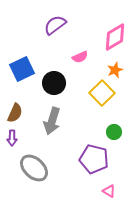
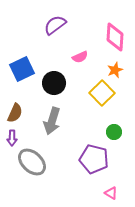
pink diamond: rotated 56 degrees counterclockwise
gray ellipse: moved 2 px left, 6 px up
pink triangle: moved 2 px right, 2 px down
